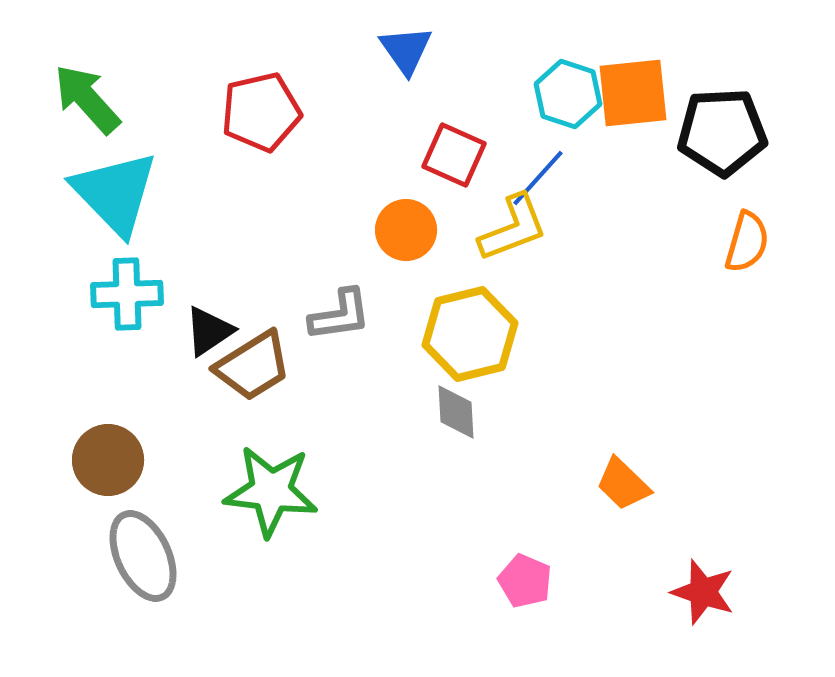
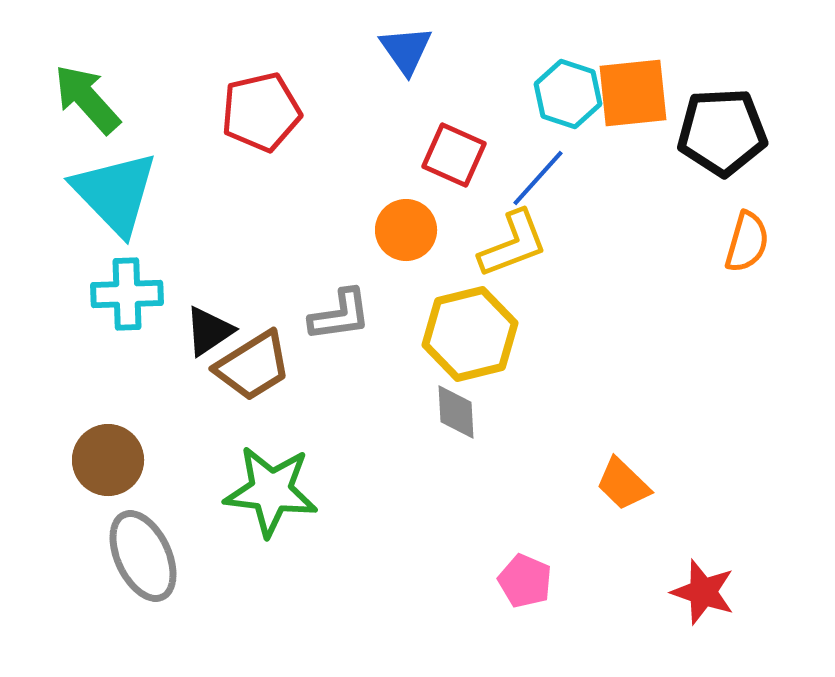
yellow L-shape: moved 16 px down
